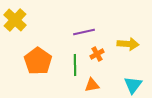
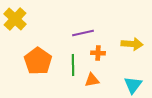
yellow cross: moved 1 px up
purple line: moved 1 px left, 1 px down
yellow arrow: moved 4 px right
orange cross: moved 1 px right, 1 px up; rotated 32 degrees clockwise
green line: moved 2 px left
orange triangle: moved 5 px up
